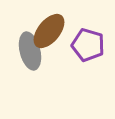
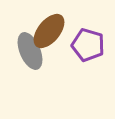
gray ellipse: rotated 9 degrees counterclockwise
